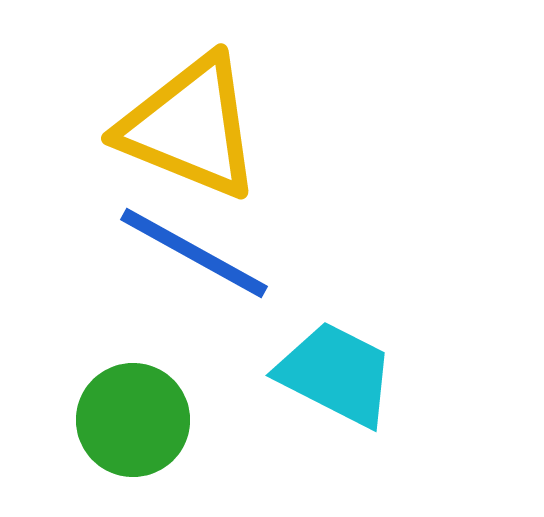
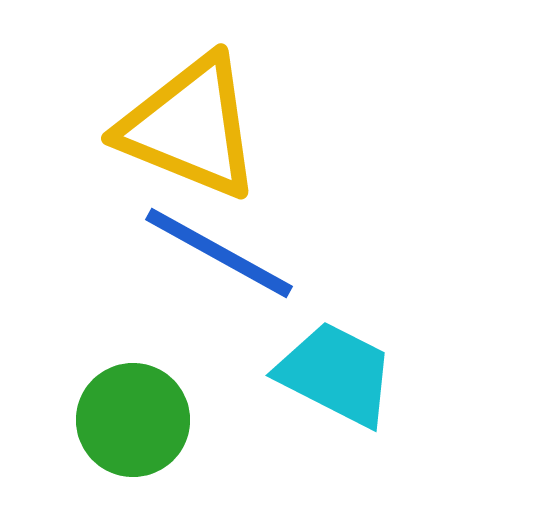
blue line: moved 25 px right
